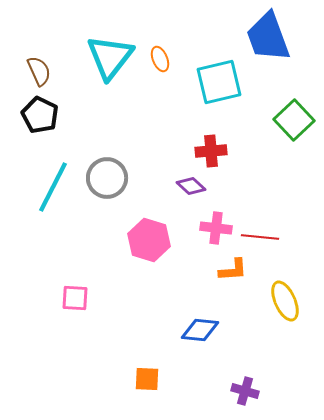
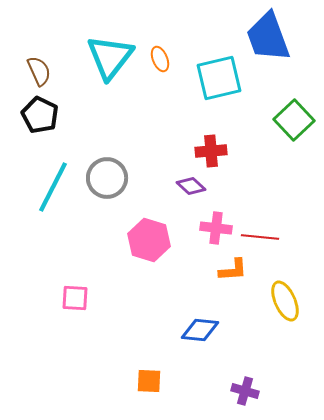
cyan square: moved 4 px up
orange square: moved 2 px right, 2 px down
